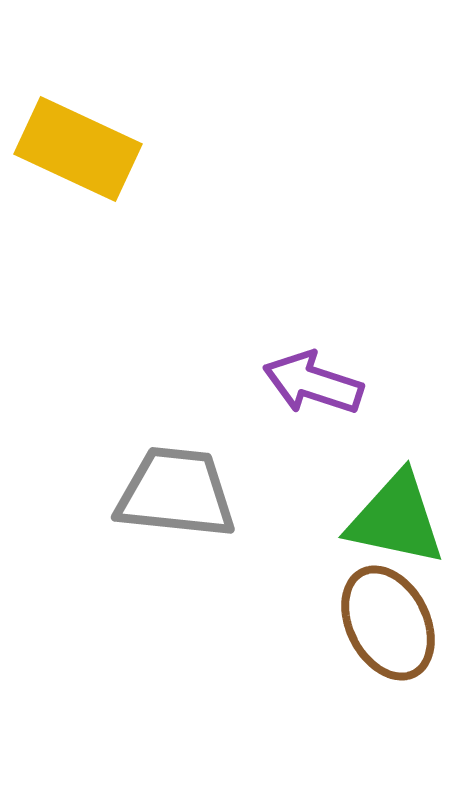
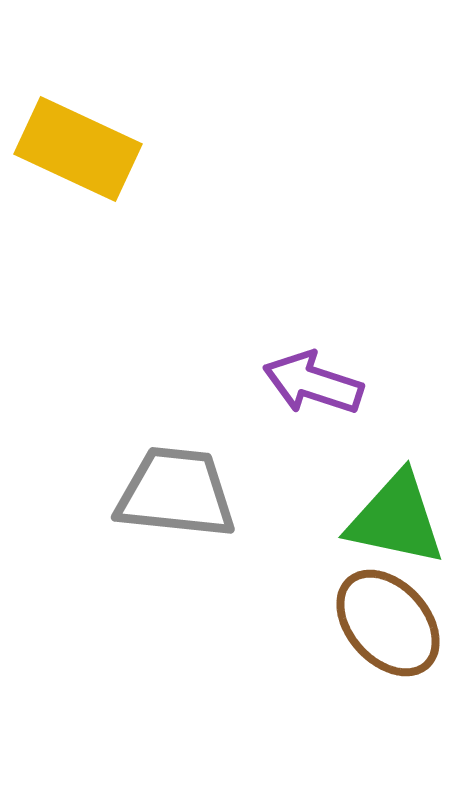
brown ellipse: rotated 15 degrees counterclockwise
